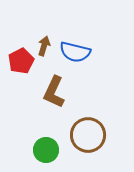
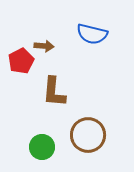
brown arrow: rotated 78 degrees clockwise
blue semicircle: moved 17 px right, 18 px up
brown L-shape: rotated 20 degrees counterclockwise
green circle: moved 4 px left, 3 px up
